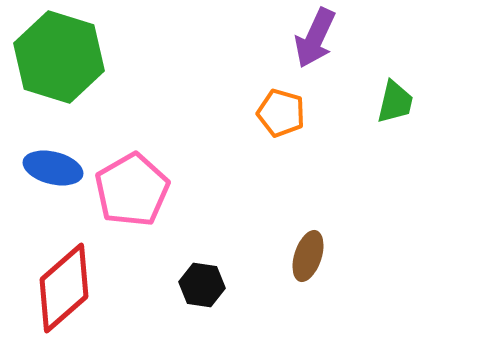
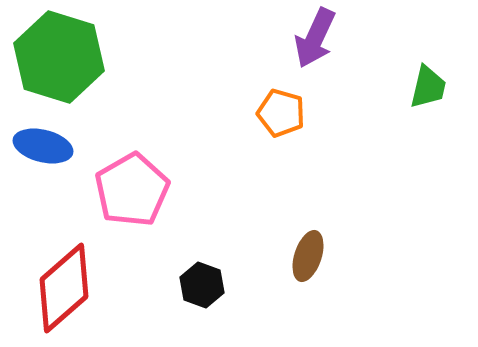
green trapezoid: moved 33 px right, 15 px up
blue ellipse: moved 10 px left, 22 px up
black hexagon: rotated 12 degrees clockwise
